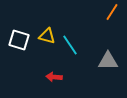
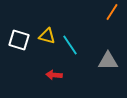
red arrow: moved 2 px up
